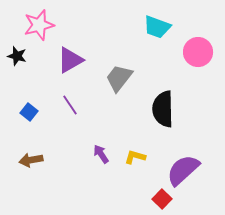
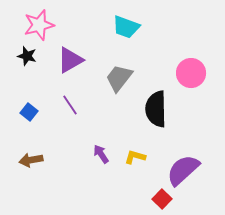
cyan trapezoid: moved 31 px left
pink circle: moved 7 px left, 21 px down
black star: moved 10 px right
black semicircle: moved 7 px left
